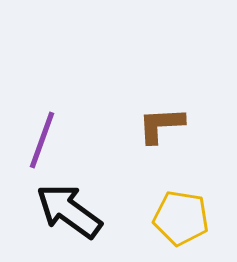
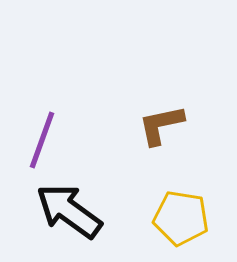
brown L-shape: rotated 9 degrees counterclockwise
